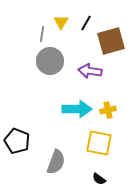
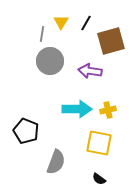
black pentagon: moved 9 px right, 10 px up
